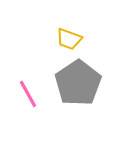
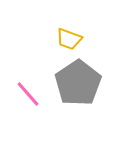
pink line: rotated 12 degrees counterclockwise
